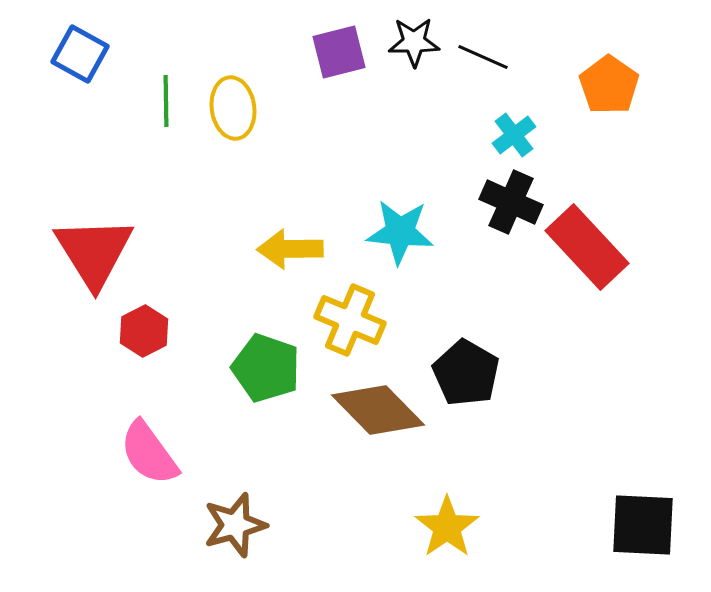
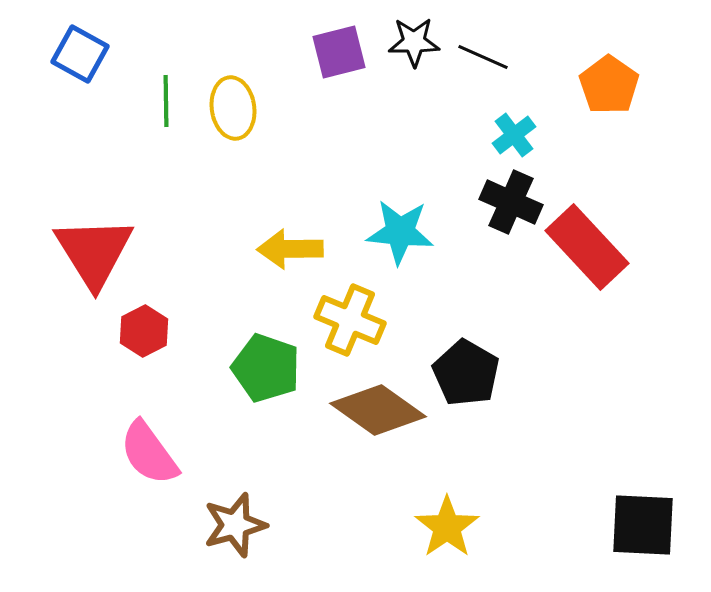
brown diamond: rotated 10 degrees counterclockwise
